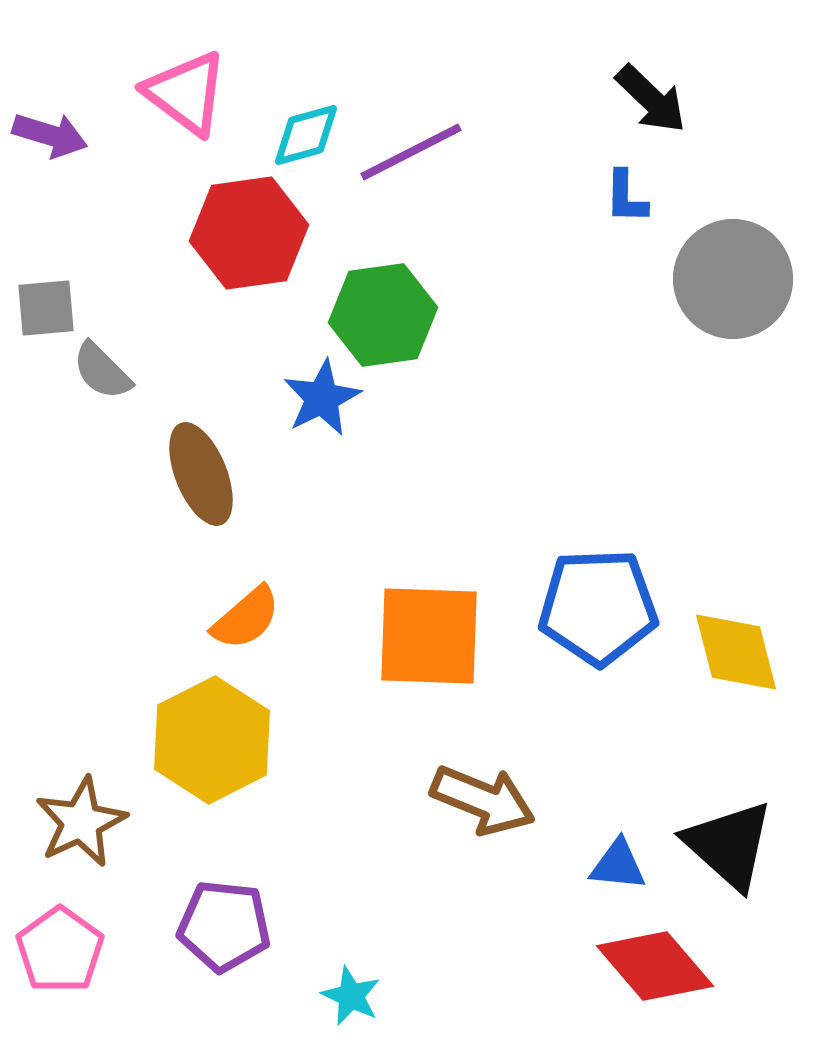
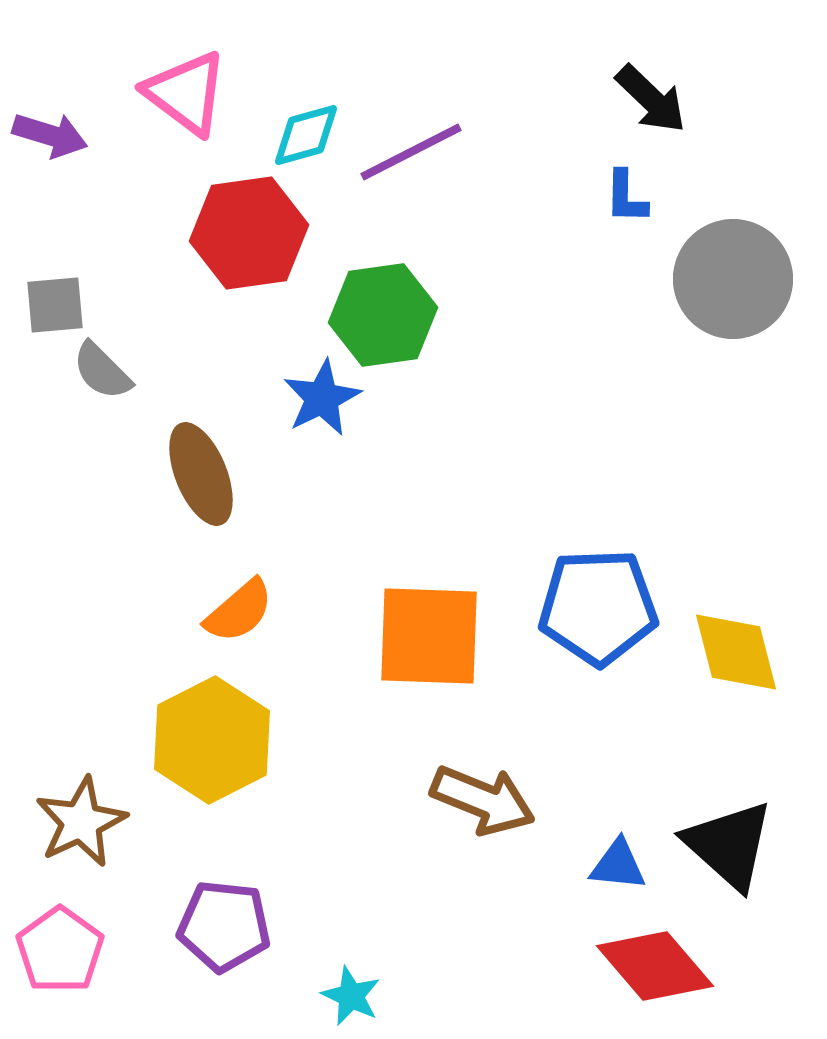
gray square: moved 9 px right, 3 px up
orange semicircle: moved 7 px left, 7 px up
